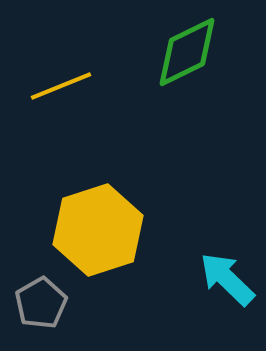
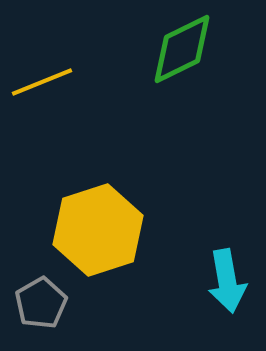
green diamond: moved 5 px left, 3 px up
yellow line: moved 19 px left, 4 px up
cyan arrow: moved 2 px down; rotated 144 degrees counterclockwise
